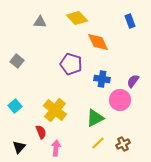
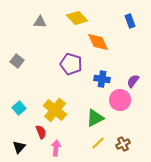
cyan square: moved 4 px right, 2 px down
